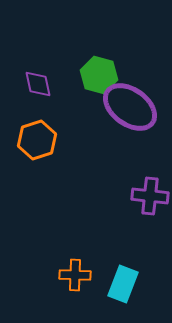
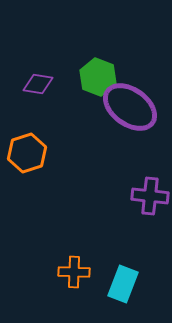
green hexagon: moved 1 px left, 2 px down; rotated 6 degrees clockwise
purple diamond: rotated 68 degrees counterclockwise
orange hexagon: moved 10 px left, 13 px down
orange cross: moved 1 px left, 3 px up
